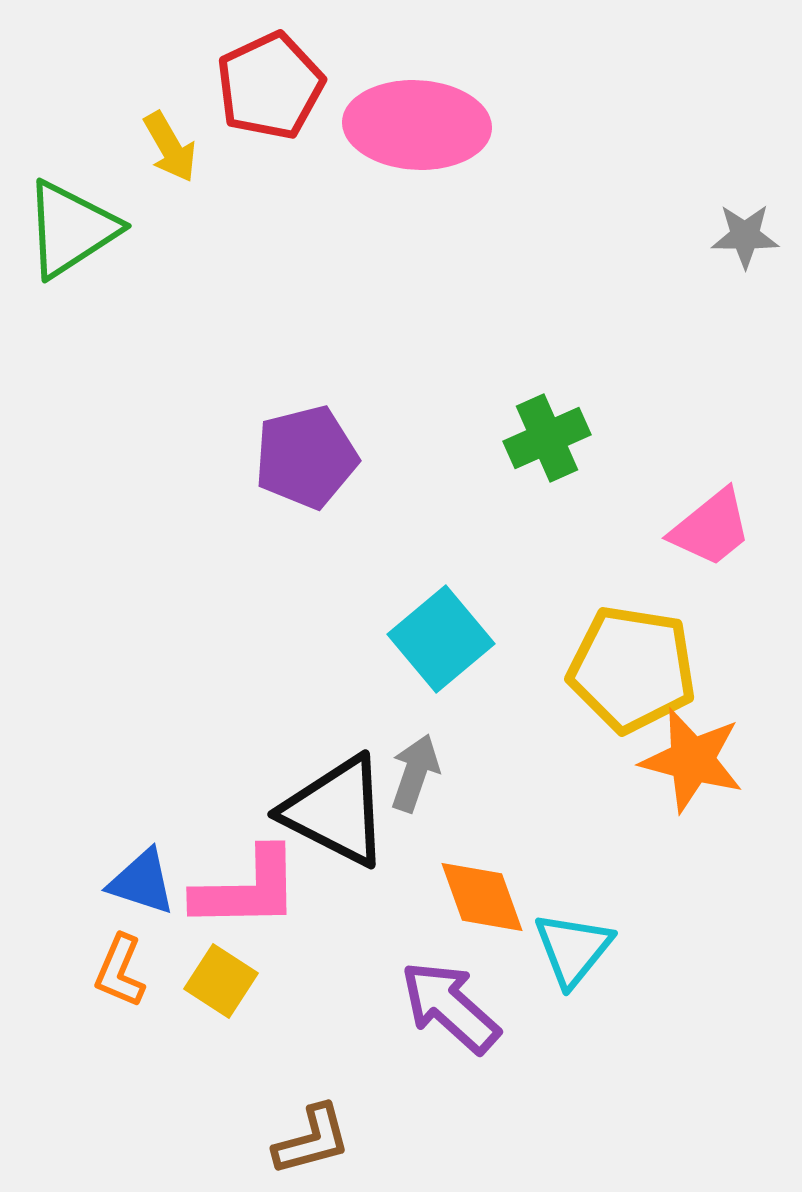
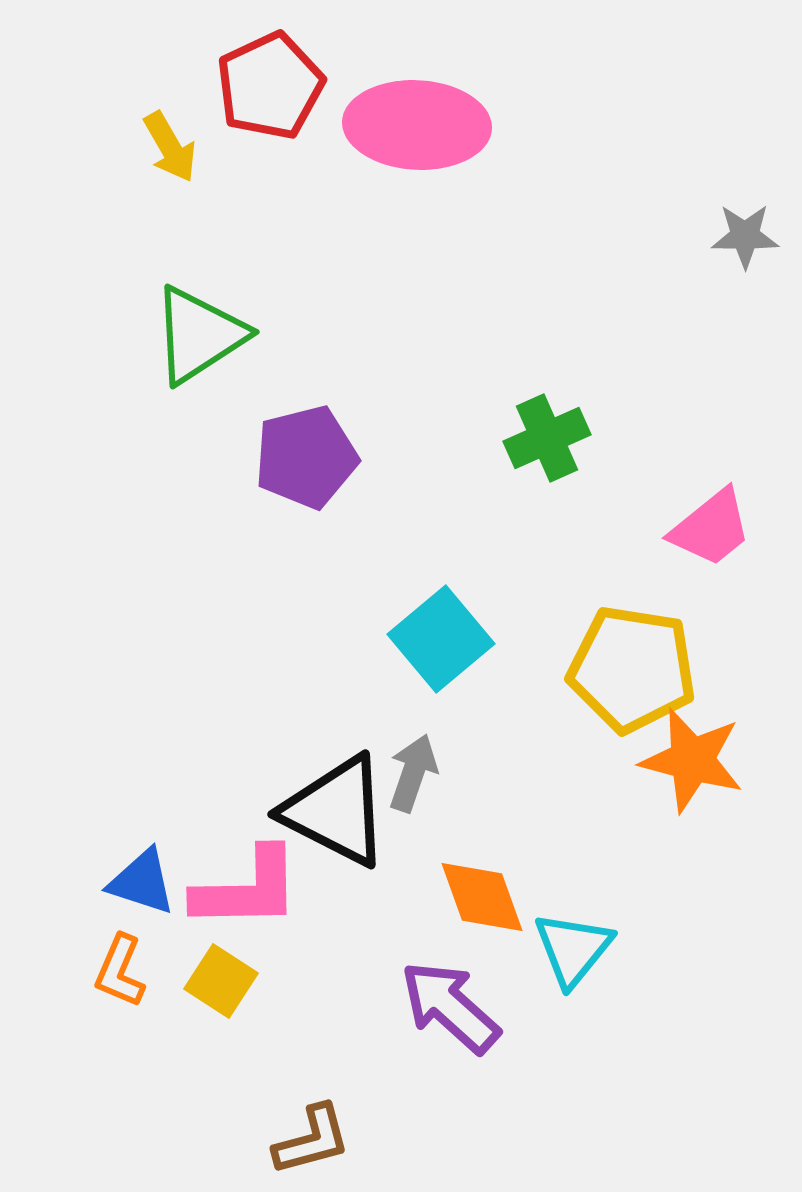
green triangle: moved 128 px right, 106 px down
gray arrow: moved 2 px left
